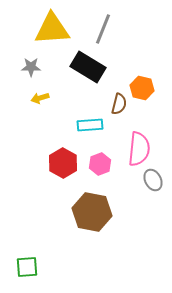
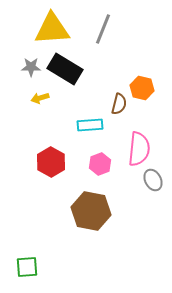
black rectangle: moved 23 px left, 2 px down
red hexagon: moved 12 px left, 1 px up
brown hexagon: moved 1 px left, 1 px up
